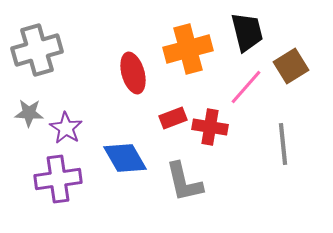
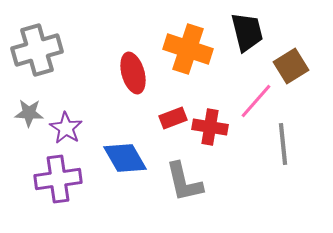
orange cross: rotated 33 degrees clockwise
pink line: moved 10 px right, 14 px down
